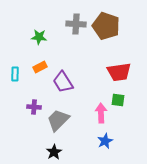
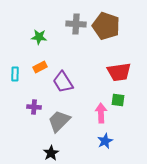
gray trapezoid: moved 1 px right, 1 px down
black star: moved 3 px left, 1 px down
